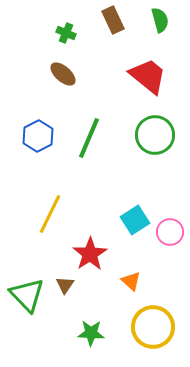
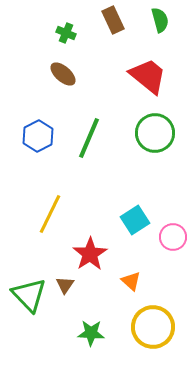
green circle: moved 2 px up
pink circle: moved 3 px right, 5 px down
green triangle: moved 2 px right
